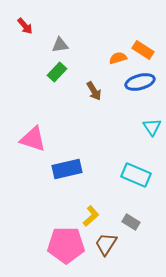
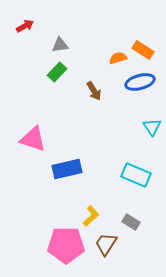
red arrow: rotated 78 degrees counterclockwise
